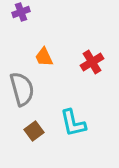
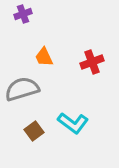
purple cross: moved 2 px right, 2 px down
red cross: rotated 10 degrees clockwise
gray semicircle: rotated 92 degrees counterclockwise
cyan L-shape: rotated 40 degrees counterclockwise
